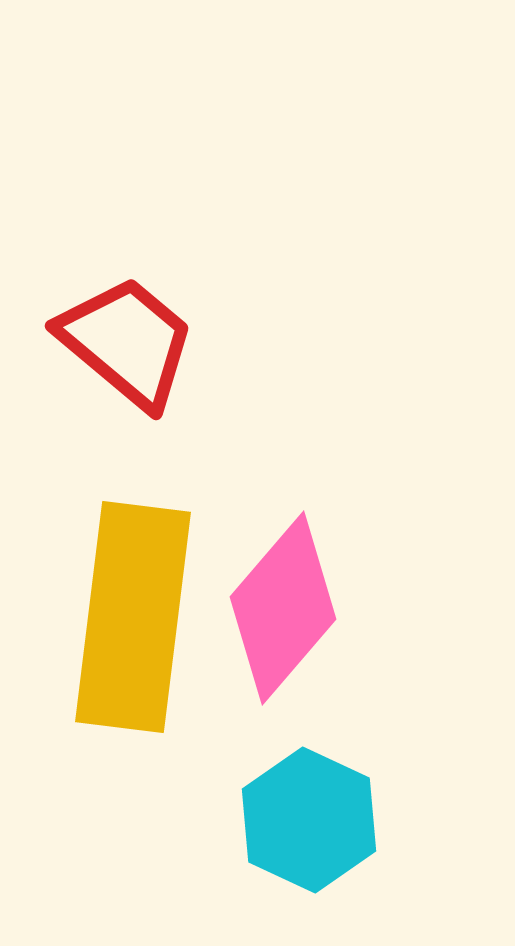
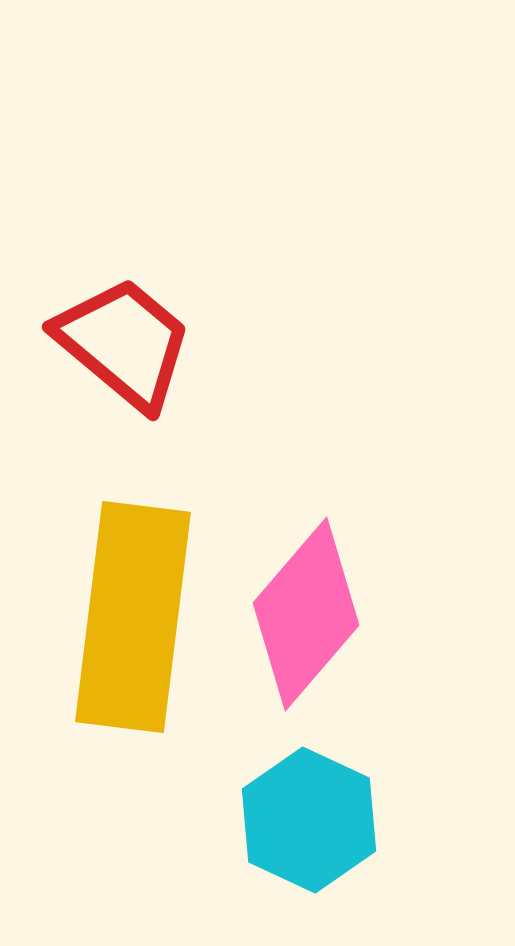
red trapezoid: moved 3 px left, 1 px down
pink diamond: moved 23 px right, 6 px down
